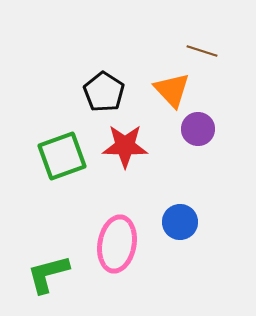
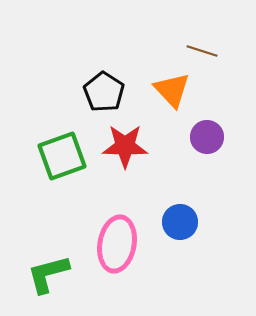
purple circle: moved 9 px right, 8 px down
